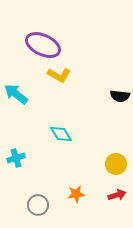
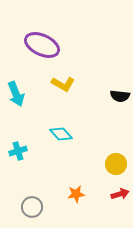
purple ellipse: moved 1 px left
yellow L-shape: moved 4 px right, 9 px down
cyan arrow: rotated 150 degrees counterclockwise
cyan diamond: rotated 10 degrees counterclockwise
cyan cross: moved 2 px right, 7 px up
red arrow: moved 3 px right, 1 px up
gray circle: moved 6 px left, 2 px down
